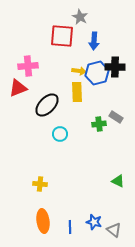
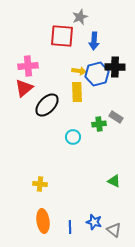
gray star: rotated 21 degrees clockwise
blue hexagon: moved 1 px down
red triangle: moved 6 px right; rotated 18 degrees counterclockwise
cyan circle: moved 13 px right, 3 px down
green triangle: moved 4 px left
